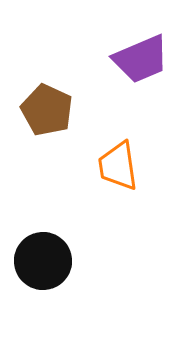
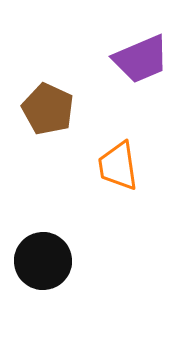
brown pentagon: moved 1 px right, 1 px up
